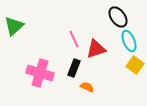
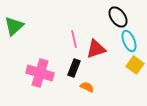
pink line: rotated 12 degrees clockwise
